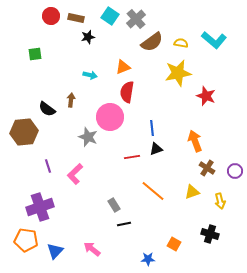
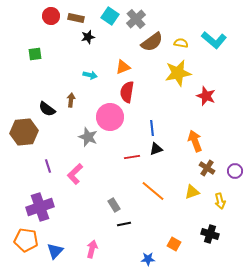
pink arrow: rotated 66 degrees clockwise
